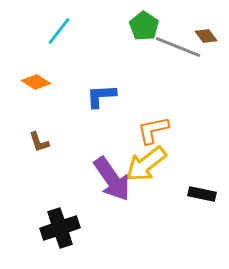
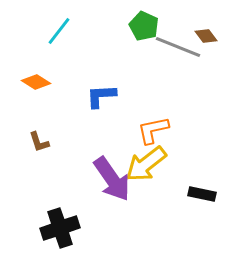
green pentagon: rotated 8 degrees counterclockwise
